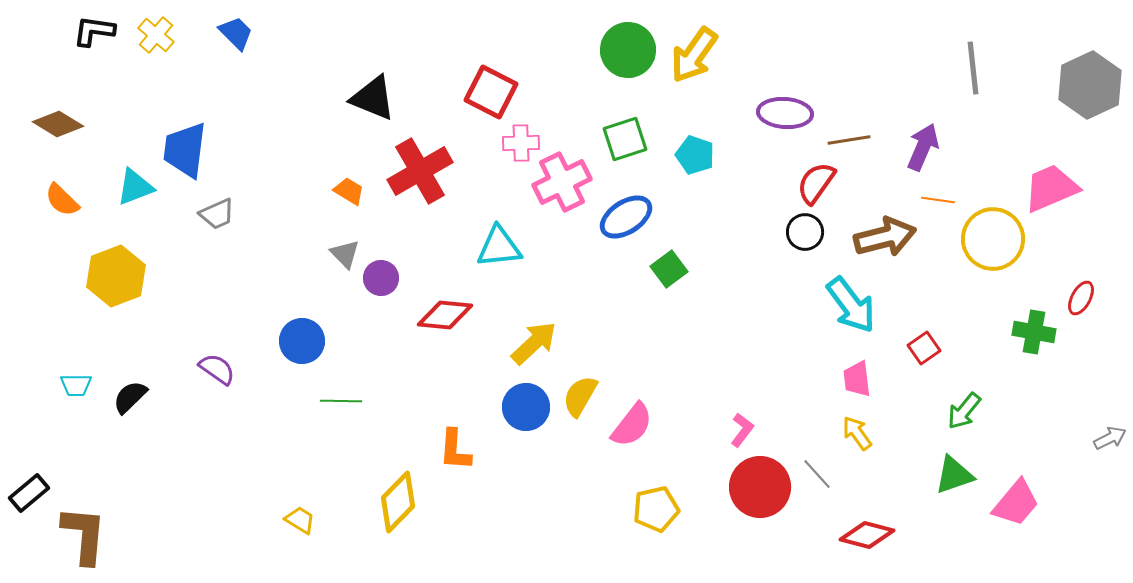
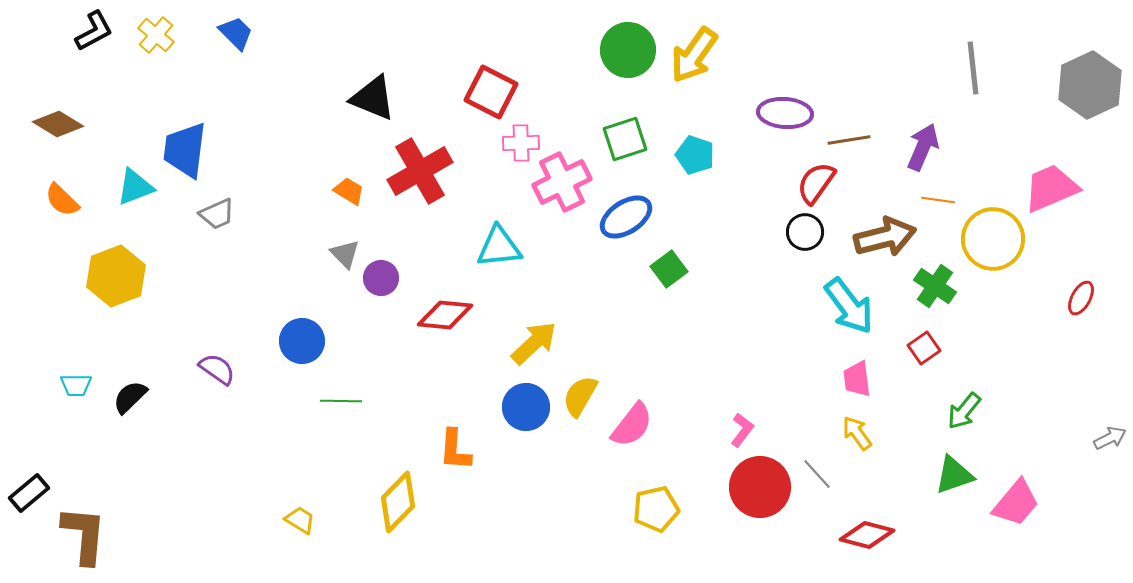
black L-shape at (94, 31): rotated 144 degrees clockwise
cyan arrow at (851, 305): moved 2 px left, 1 px down
green cross at (1034, 332): moved 99 px left, 46 px up; rotated 24 degrees clockwise
